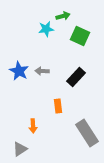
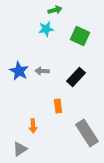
green arrow: moved 8 px left, 6 px up
